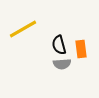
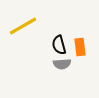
yellow line: moved 3 px up
orange rectangle: moved 1 px left, 2 px up
